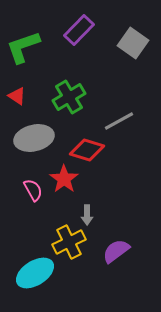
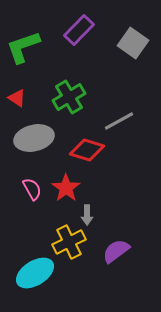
red triangle: moved 2 px down
red star: moved 2 px right, 9 px down
pink semicircle: moved 1 px left, 1 px up
